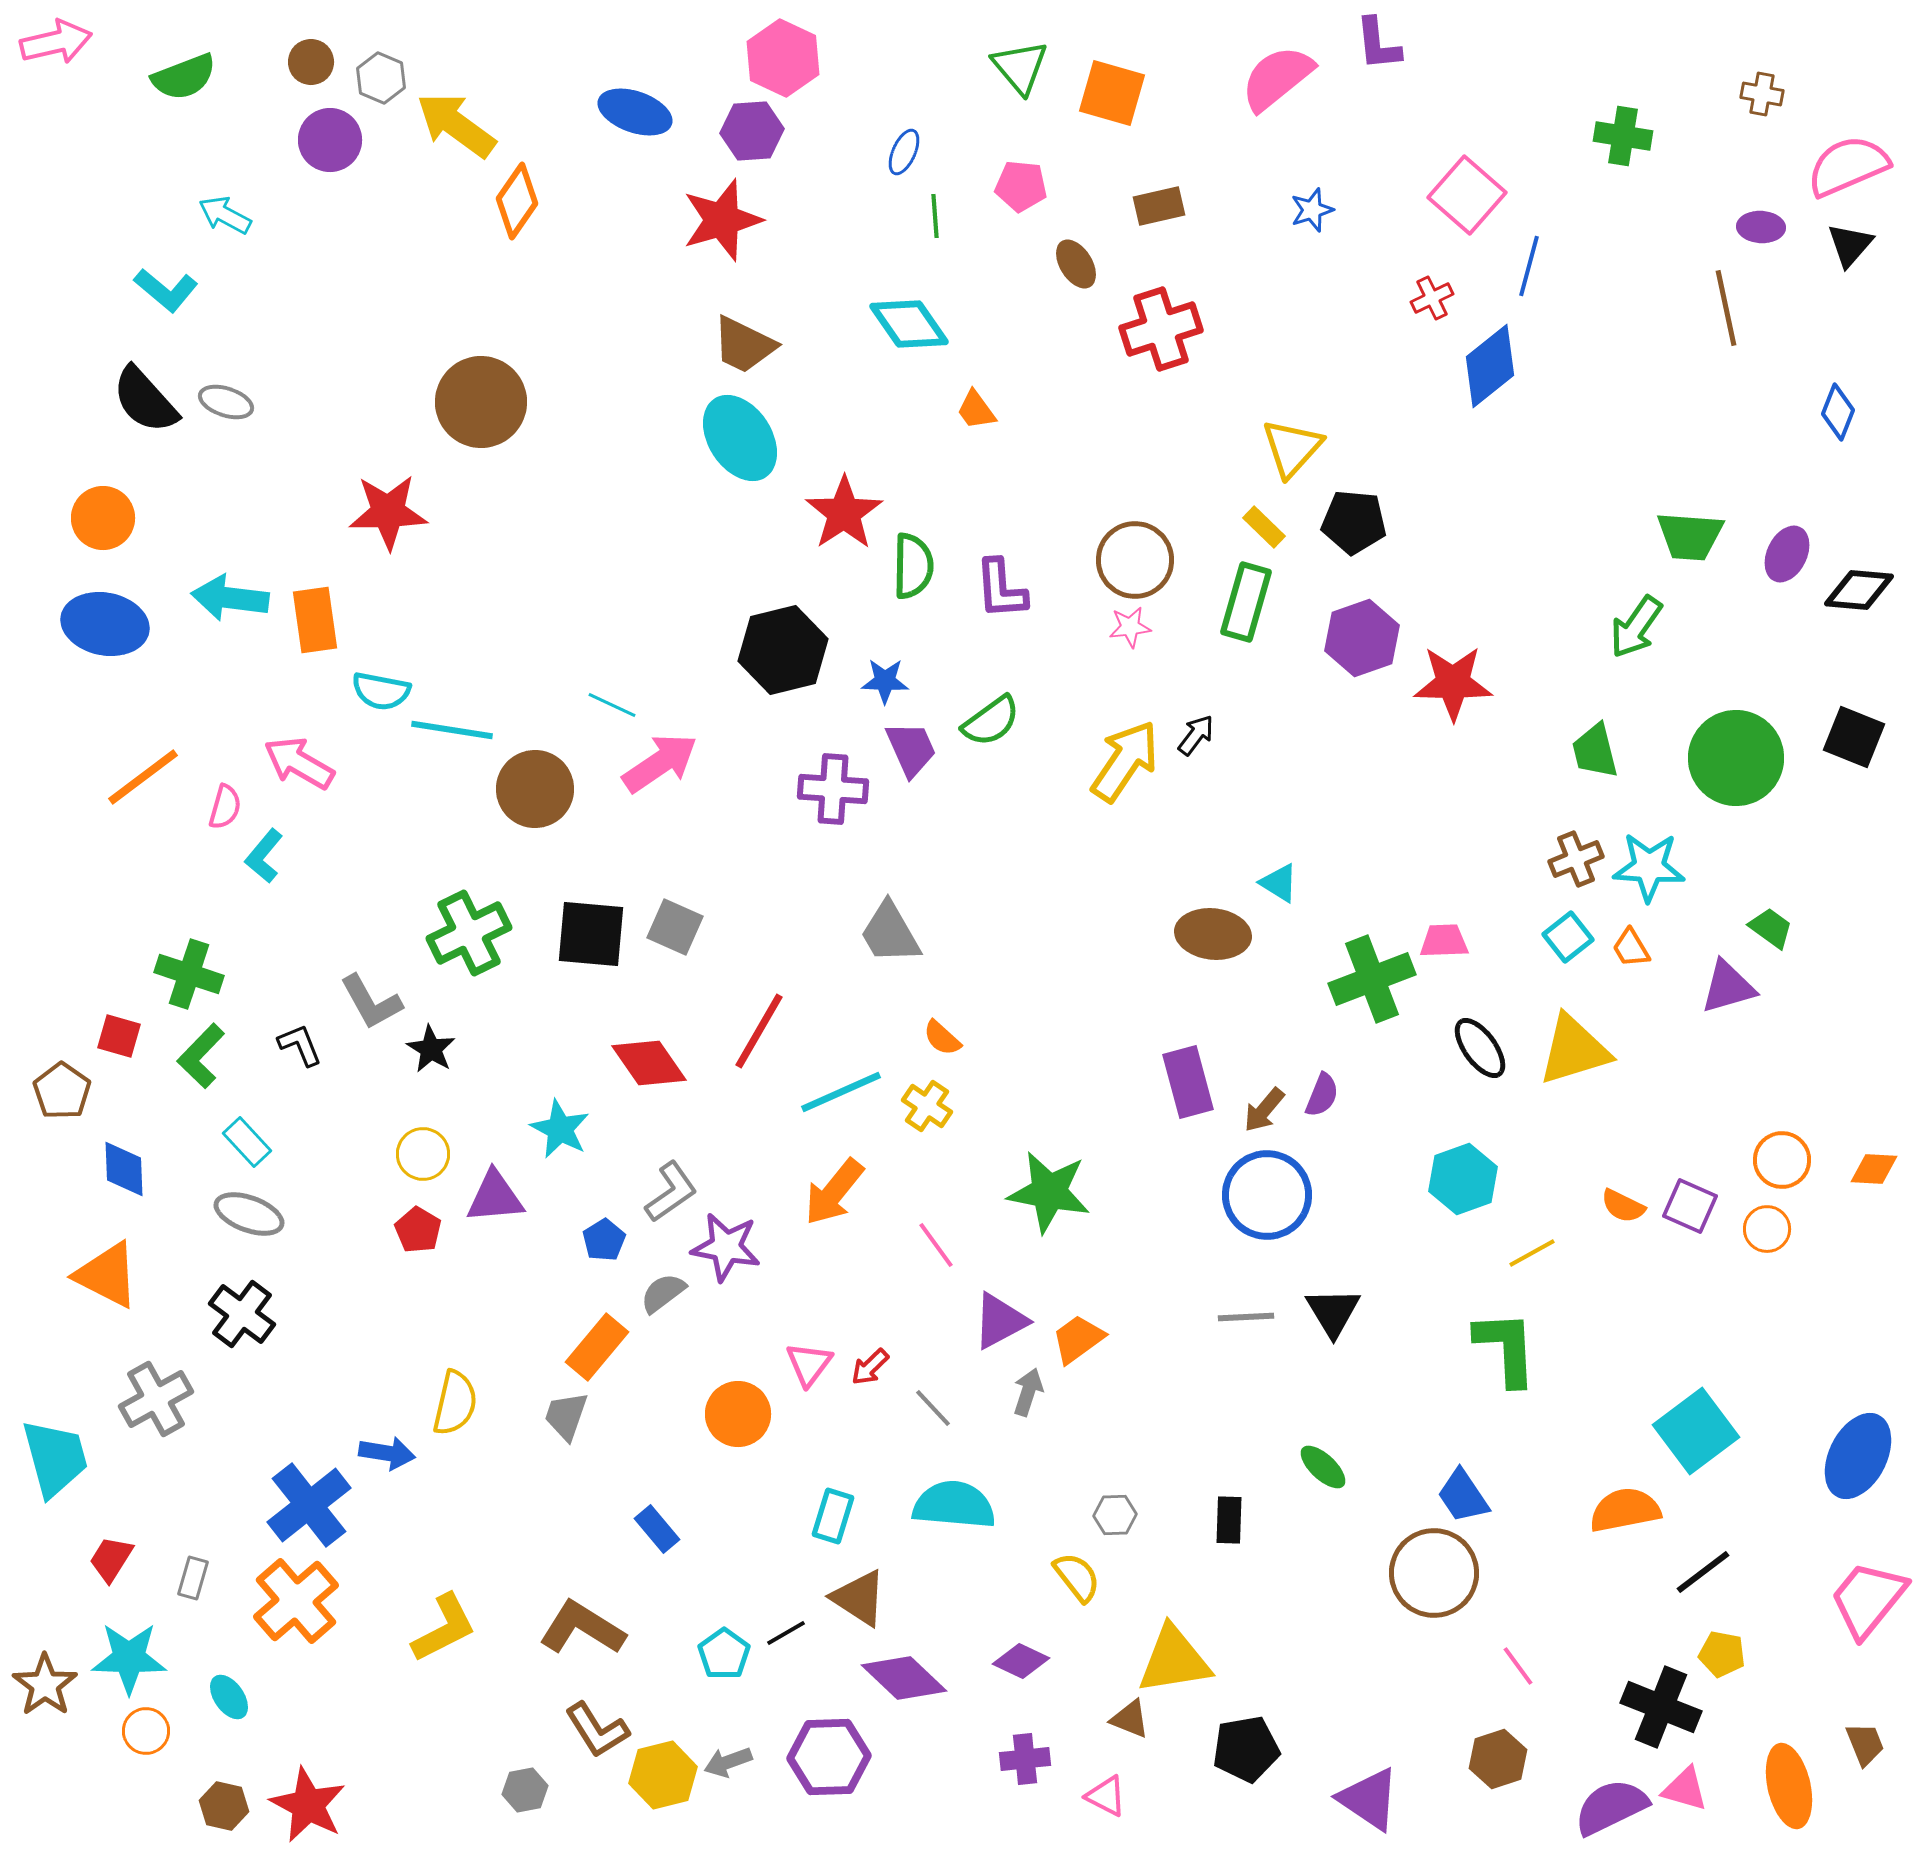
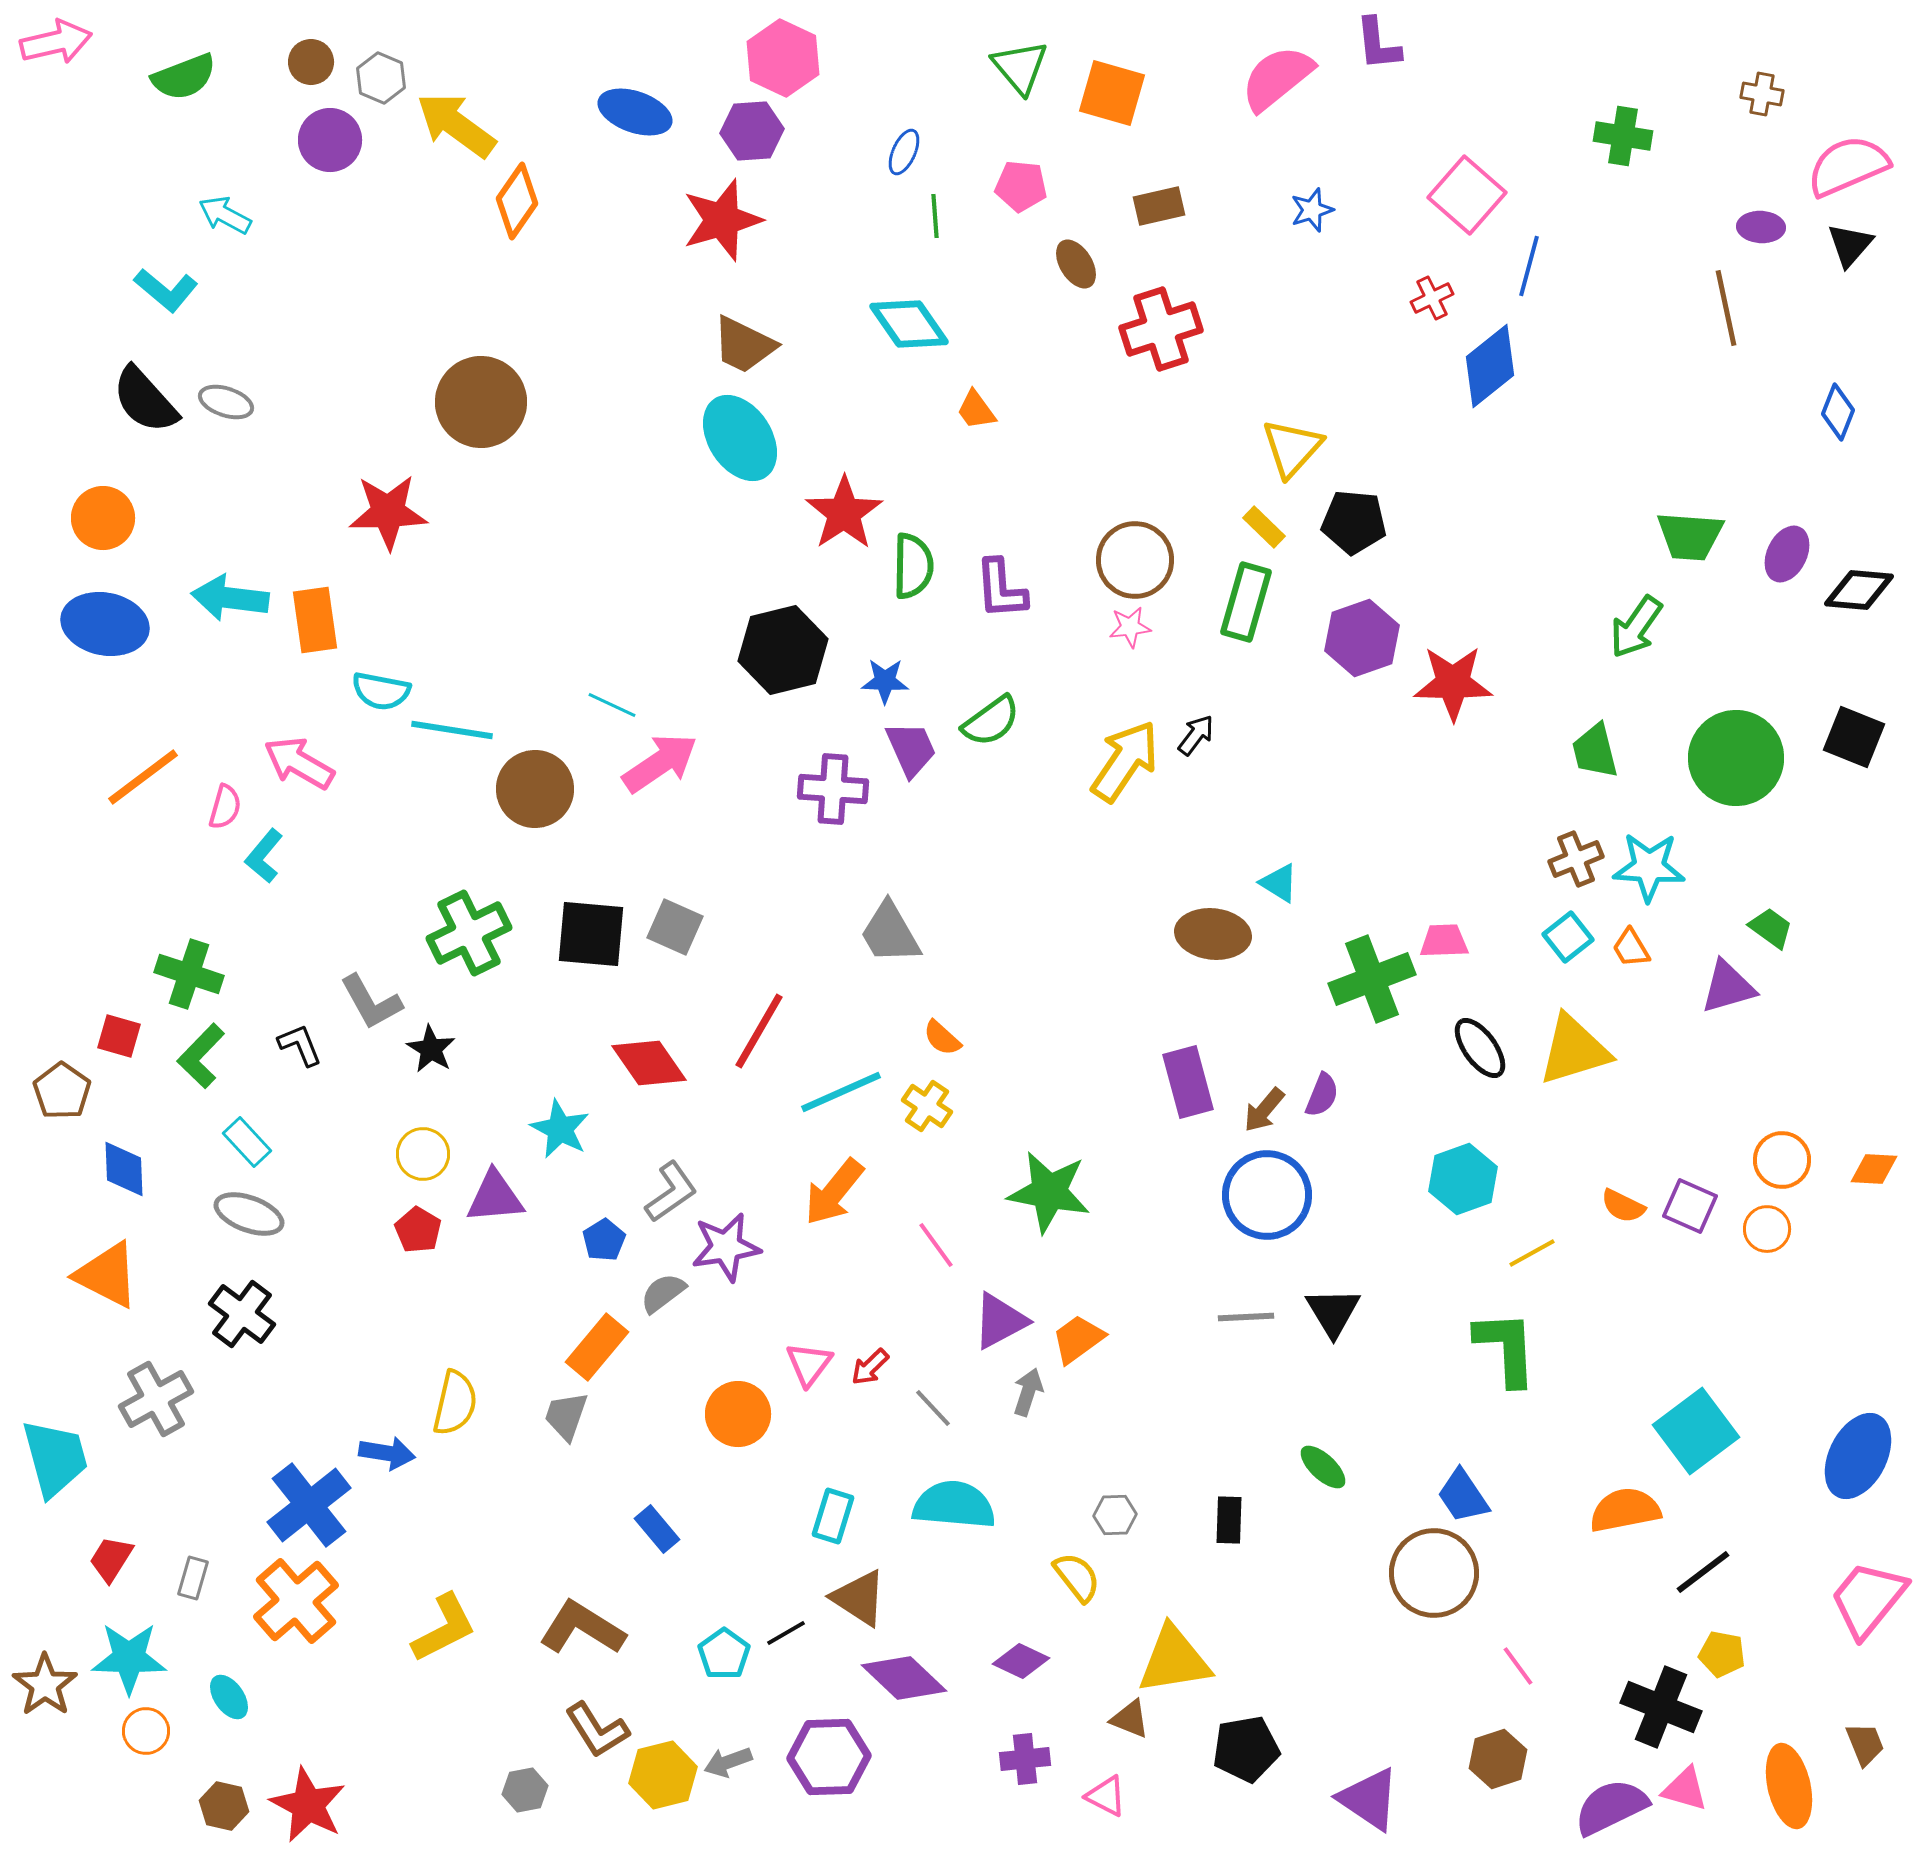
purple star at (726, 1247): rotated 20 degrees counterclockwise
